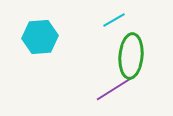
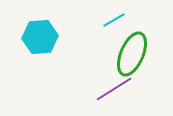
green ellipse: moved 1 px right, 2 px up; rotated 18 degrees clockwise
